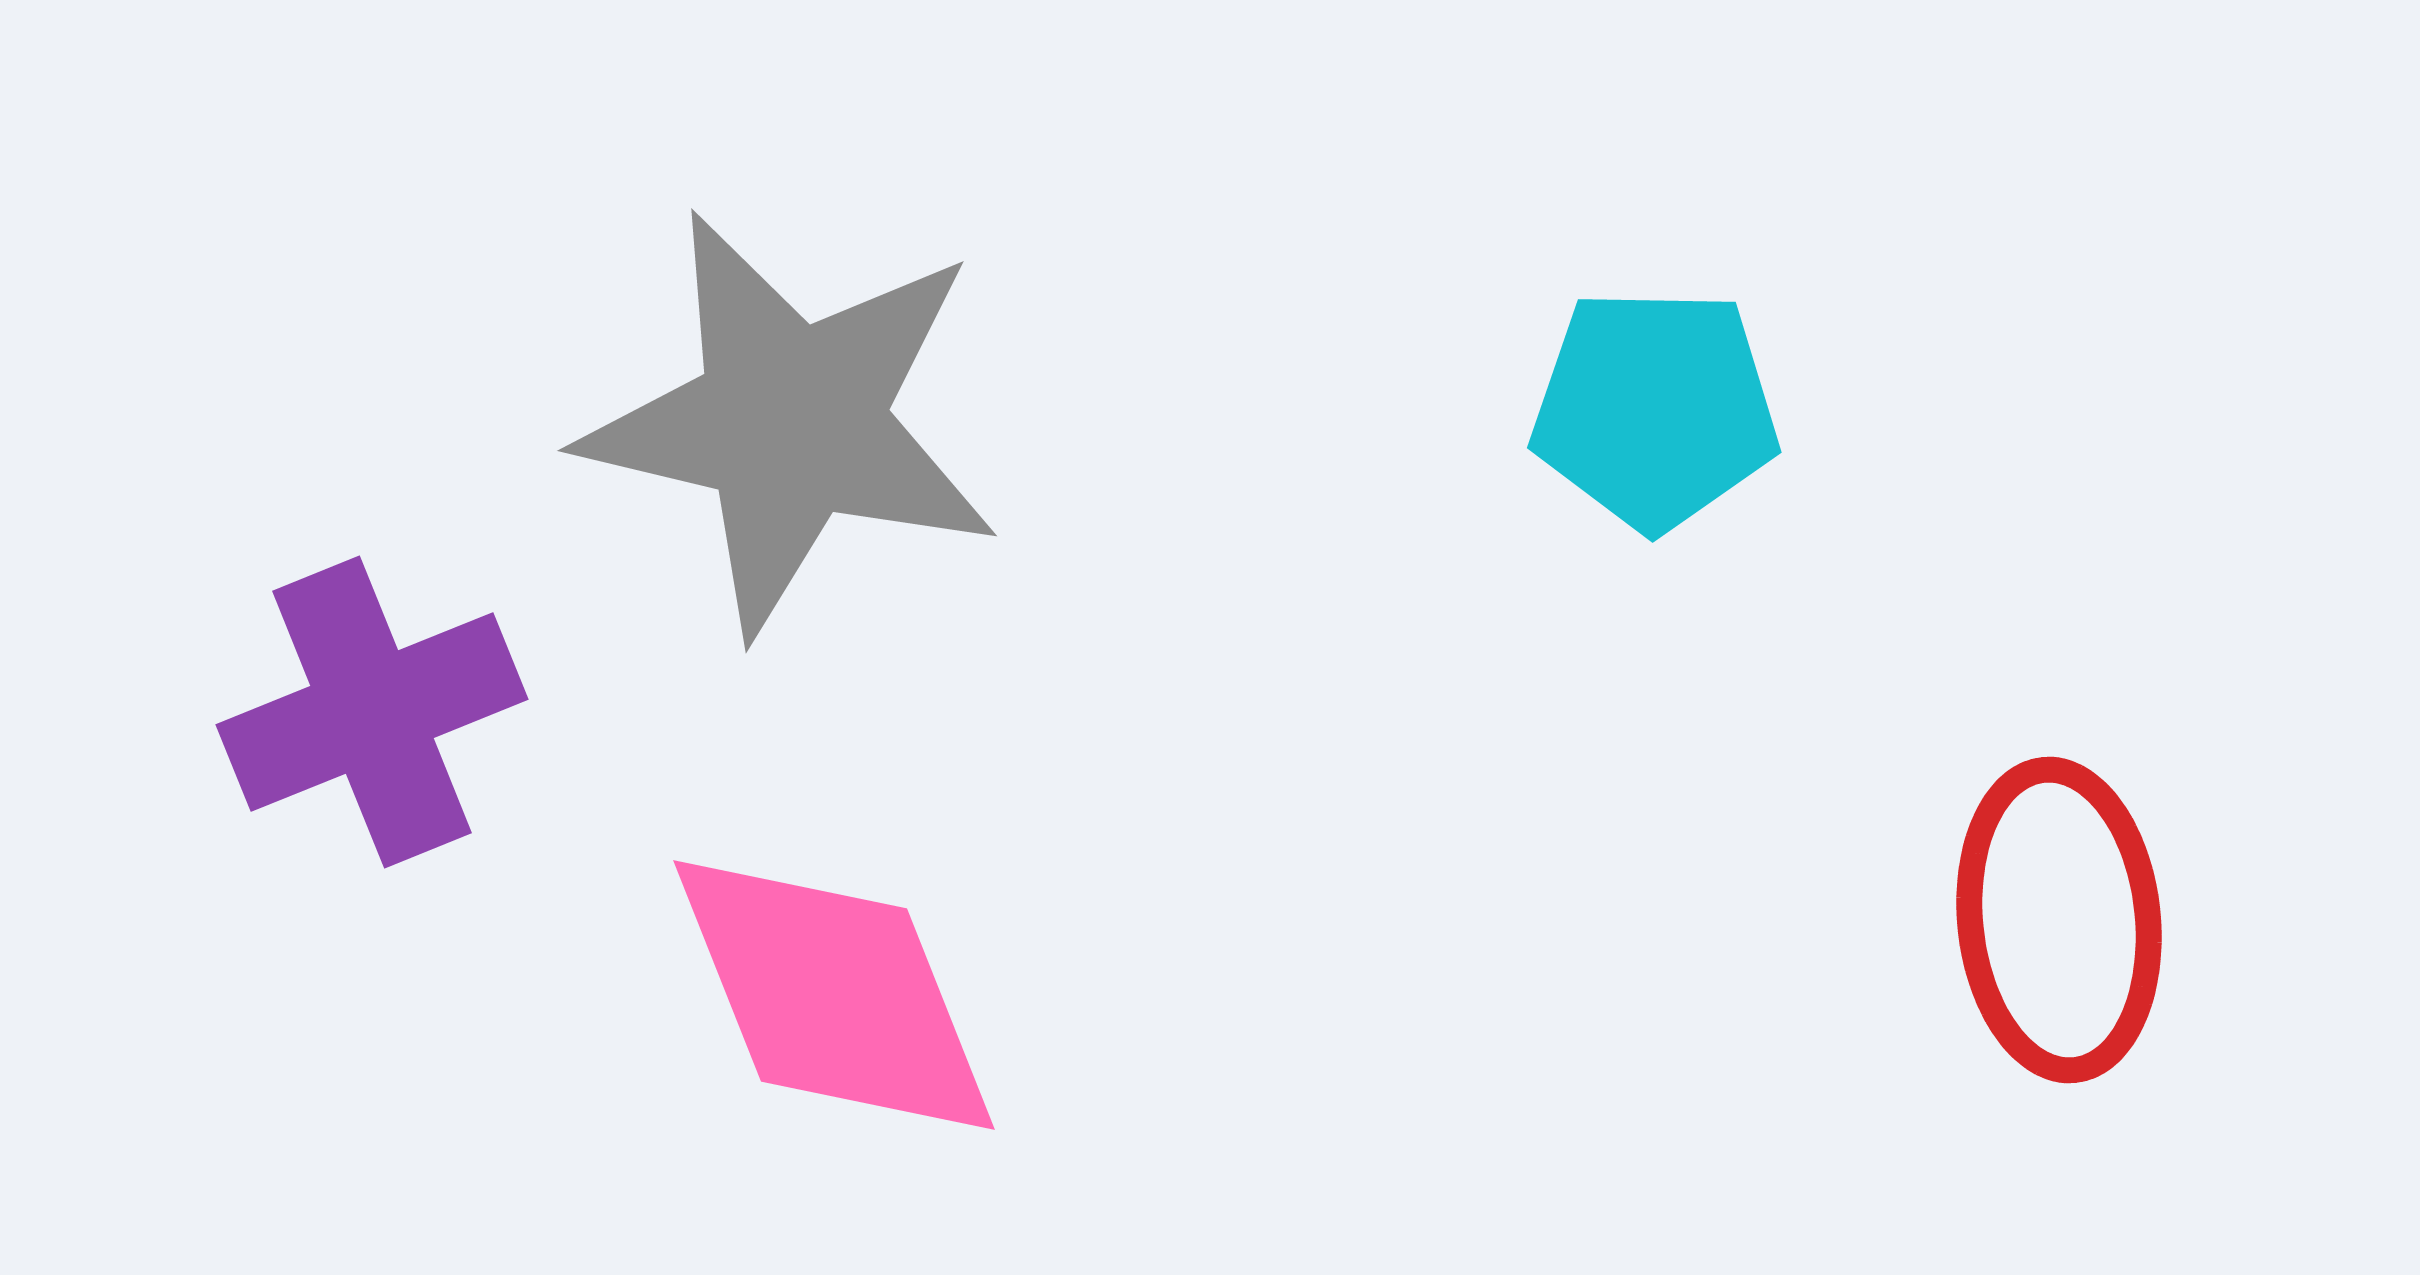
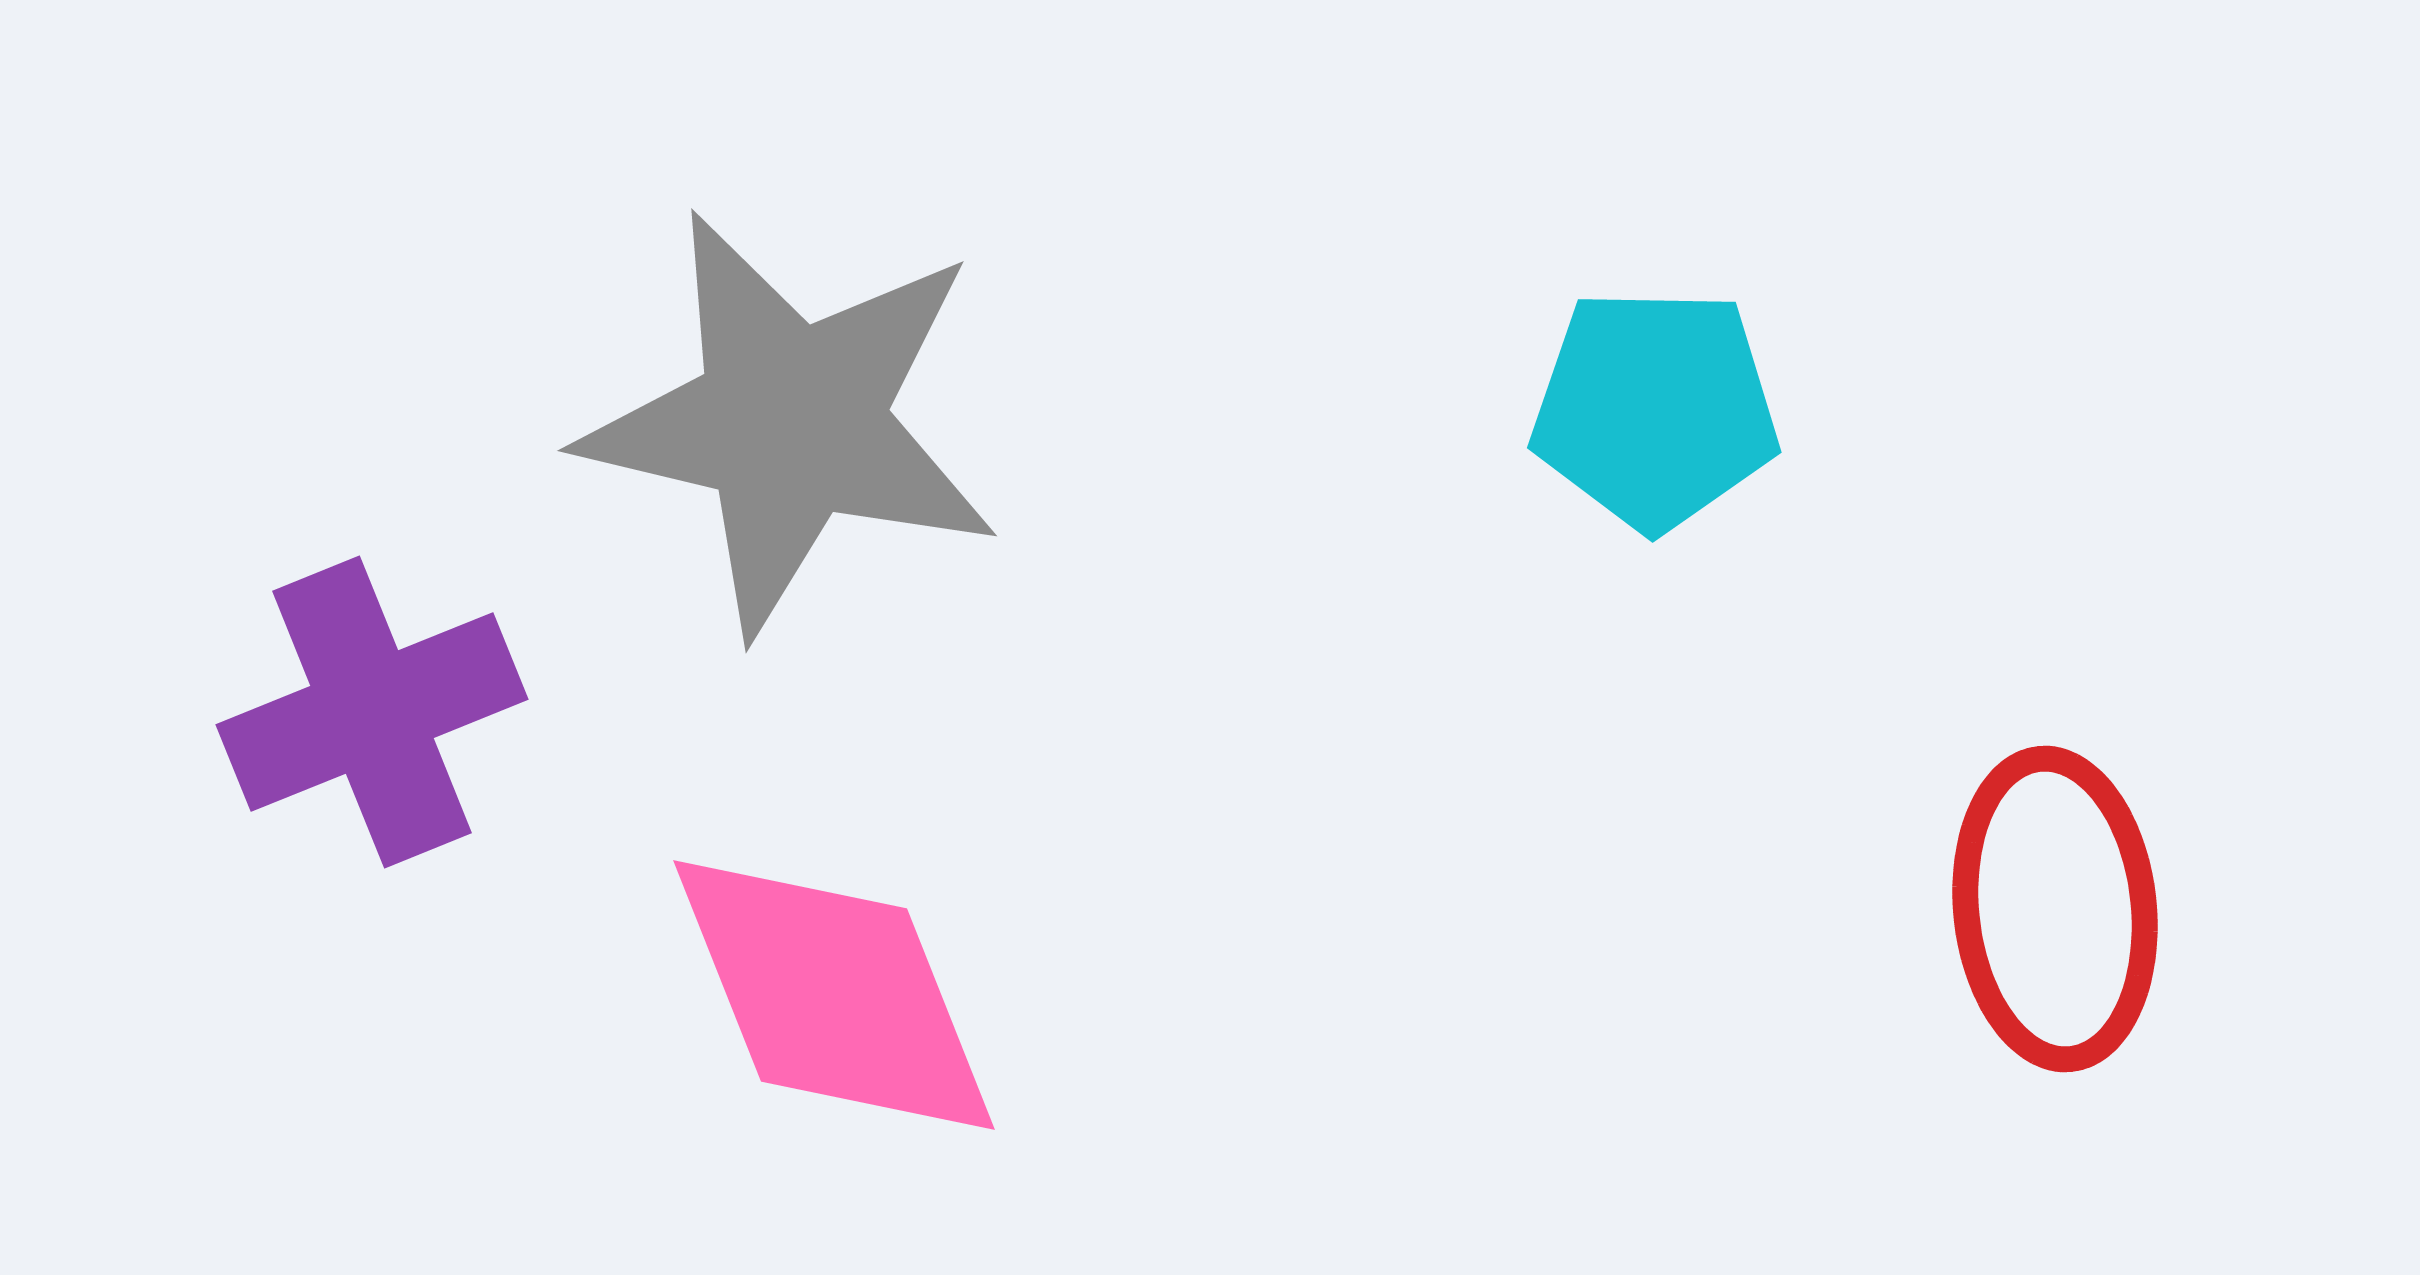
red ellipse: moved 4 px left, 11 px up
